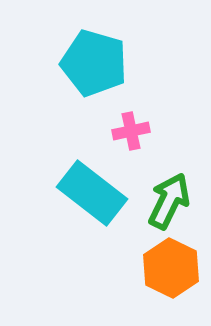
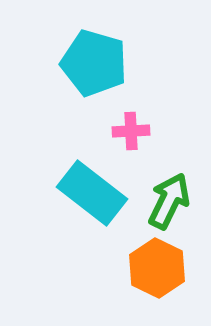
pink cross: rotated 9 degrees clockwise
orange hexagon: moved 14 px left
